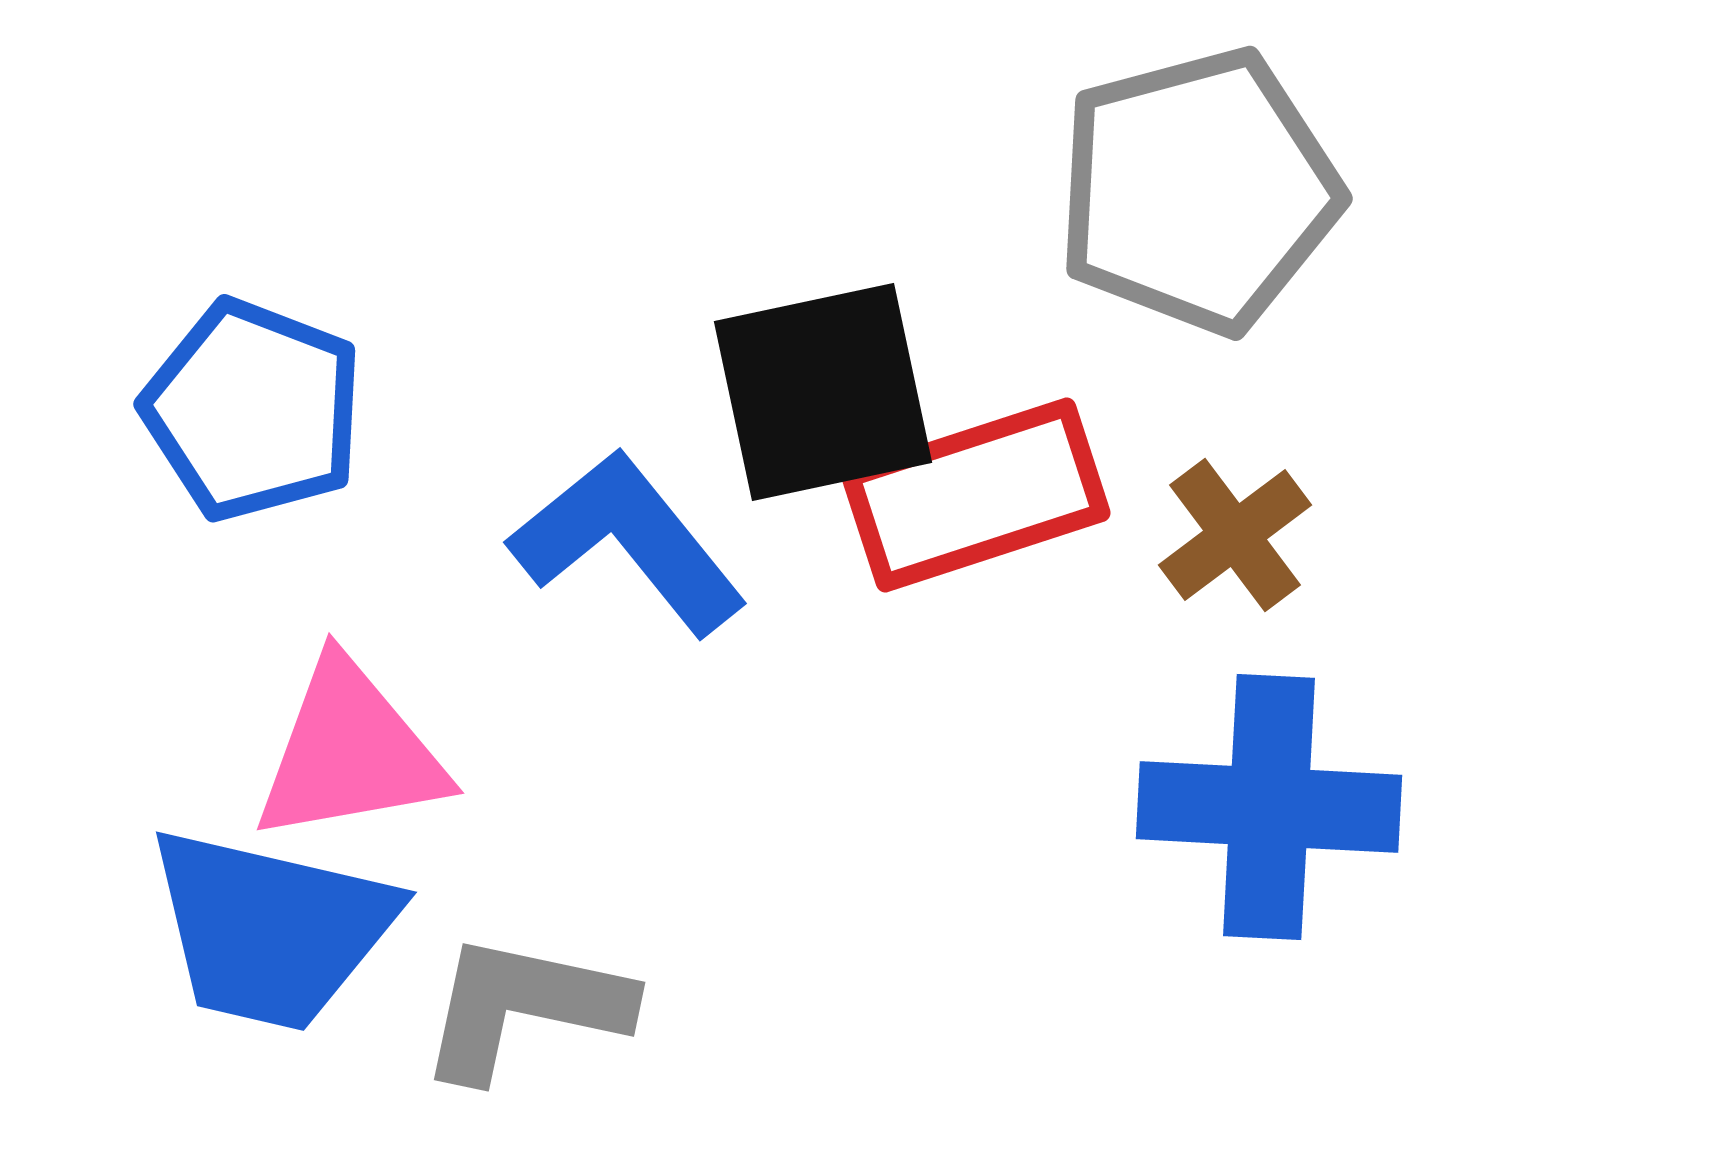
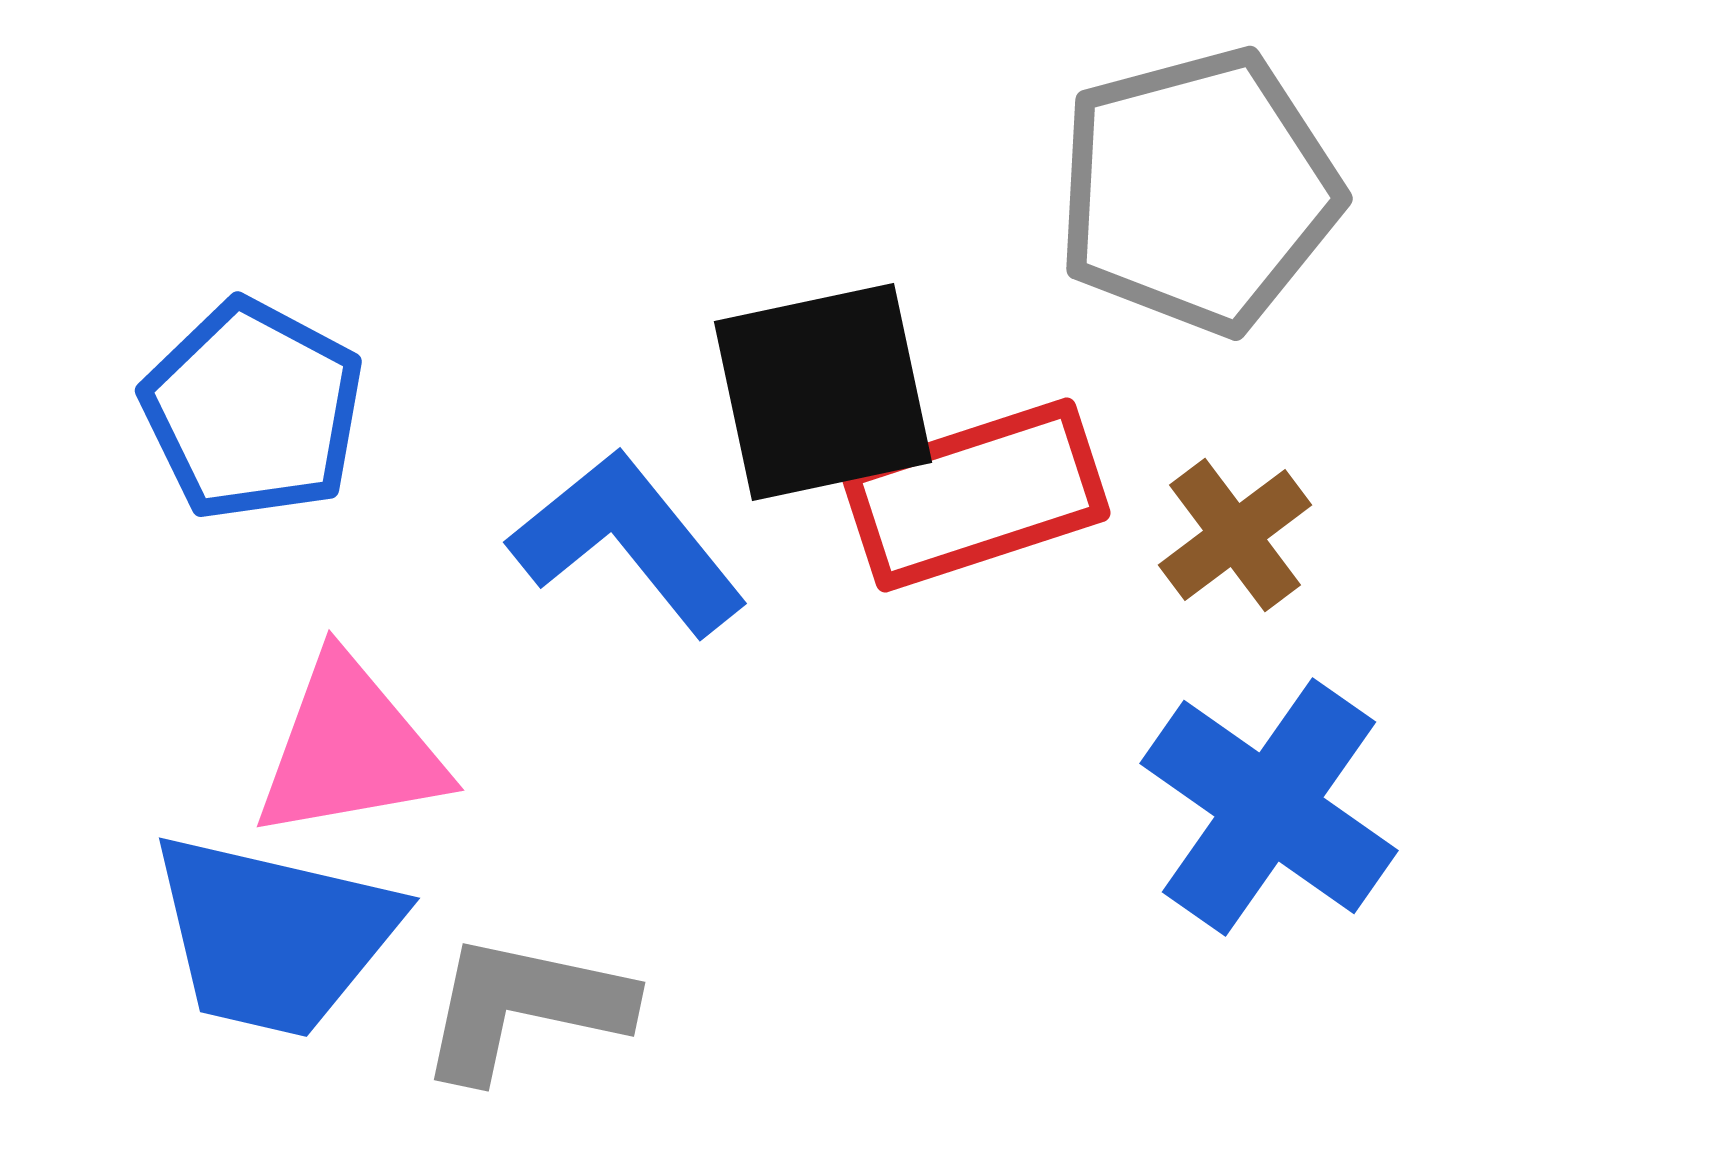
blue pentagon: rotated 7 degrees clockwise
pink triangle: moved 3 px up
blue cross: rotated 32 degrees clockwise
blue trapezoid: moved 3 px right, 6 px down
